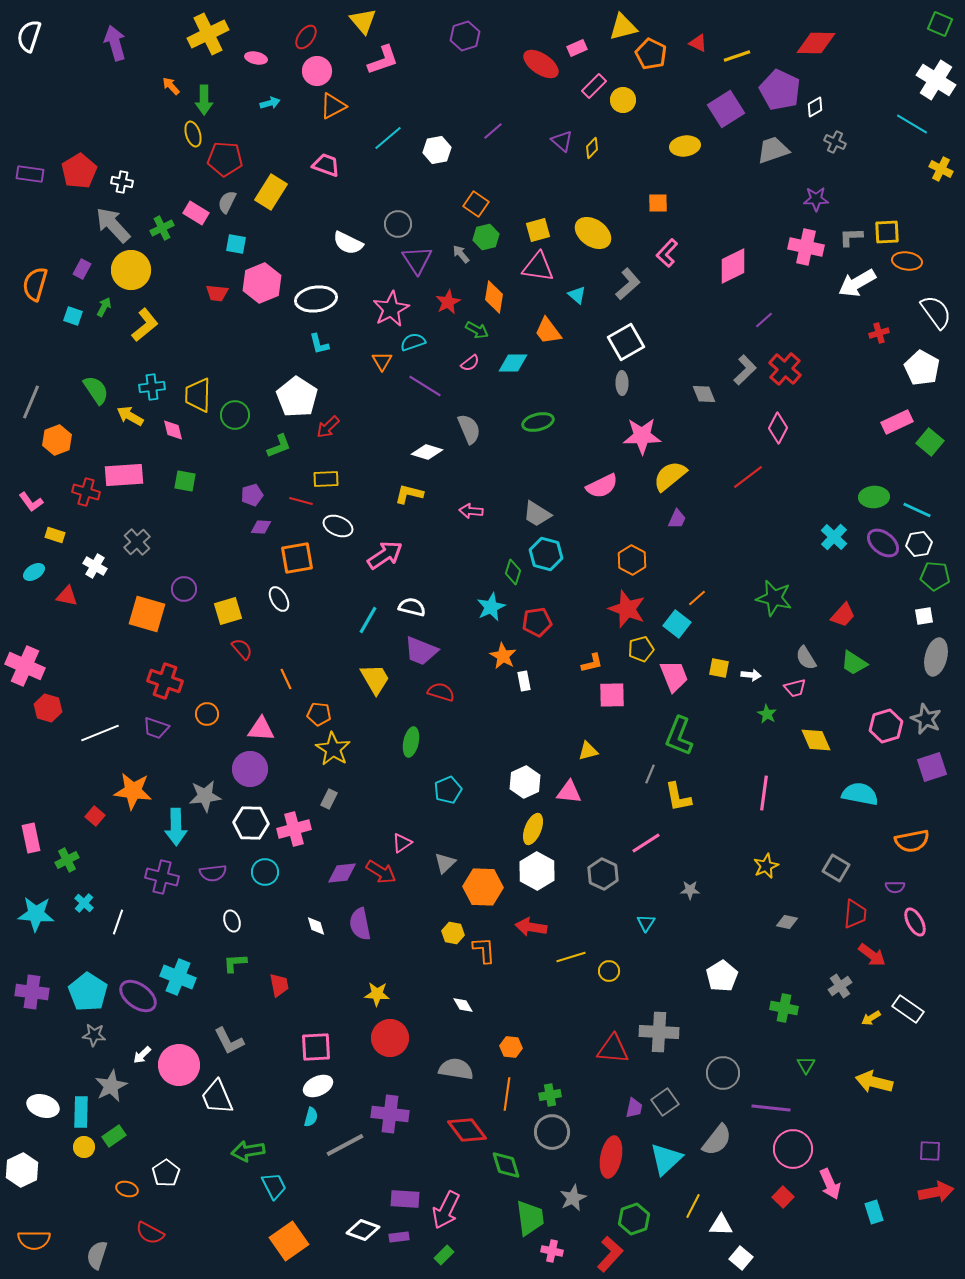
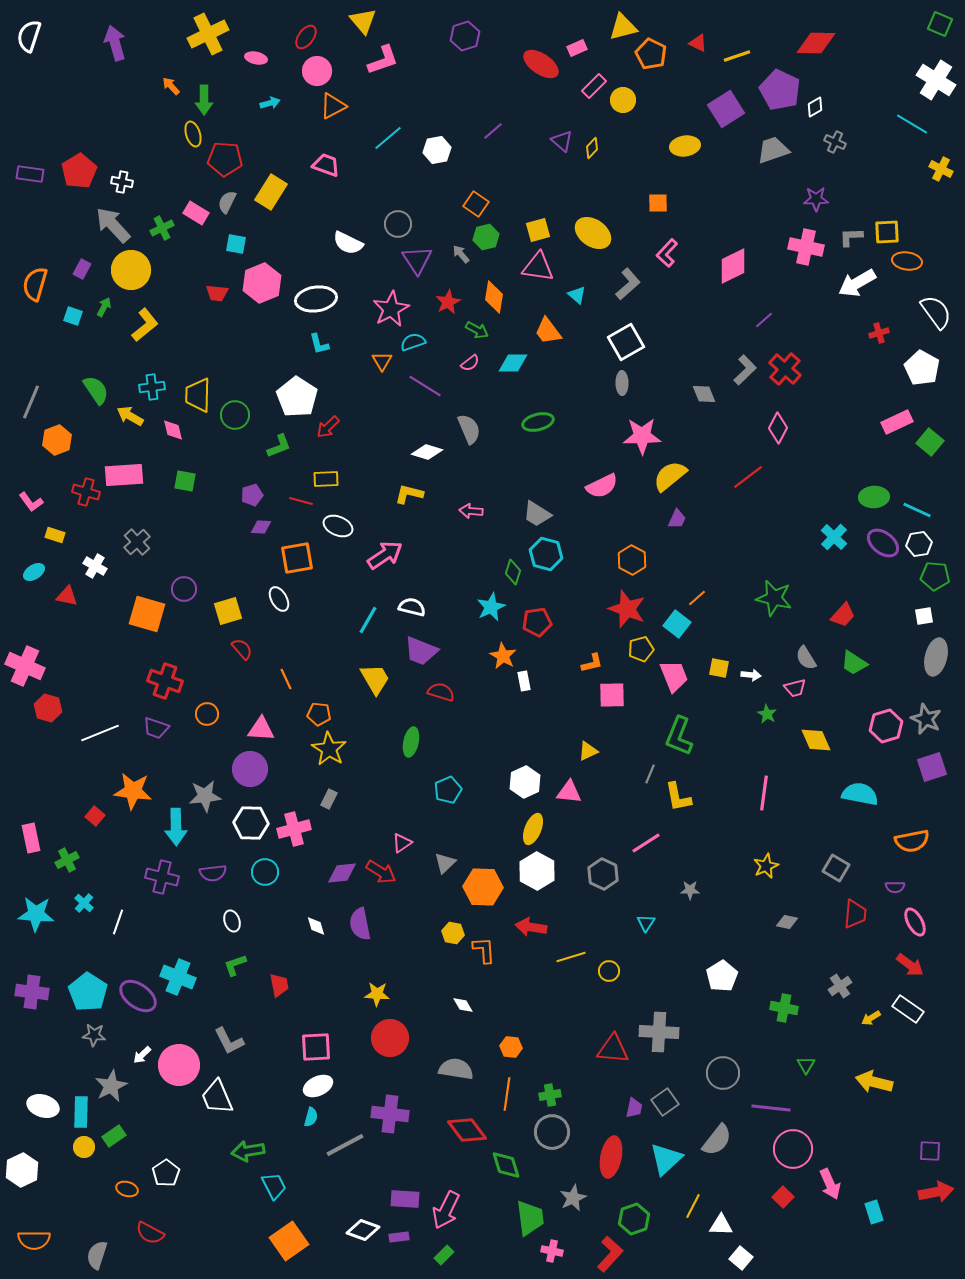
yellow star at (333, 749): moved 4 px left
yellow triangle at (588, 751): rotated 10 degrees counterclockwise
red arrow at (872, 955): moved 38 px right, 10 px down
green L-shape at (235, 963): moved 2 px down; rotated 15 degrees counterclockwise
